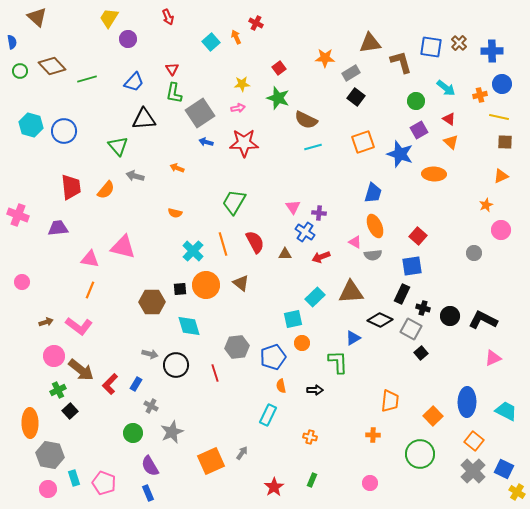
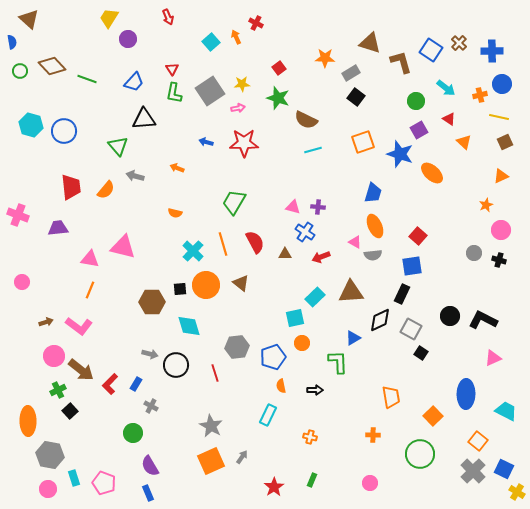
brown triangle at (37, 17): moved 8 px left, 2 px down
brown triangle at (370, 43): rotated 25 degrees clockwise
blue square at (431, 47): moved 3 px down; rotated 25 degrees clockwise
green line at (87, 79): rotated 36 degrees clockwise
gray square at (200, 113): moved 10 px right, 22 px up
orange triangle at (451, 142): moved 13 px right
brown square at (505, 142): rotated 28 degrees counterclockwise
cyan line at (313, 147): moved 3 px down
orange ellipse at (434, 174): moved 2 px left, 1 px up; rotated 40 degrees clockwise
pink triangle at (293, 207): rotated 42 degrees counterclockwise
purple cross at (319, 213): moved 1 px left, 6 px up
black cross at (423, 308): moved 76 px right, 48 px up
cyan square at (293, 319): moved 2 px right, 1 px up
black diamond at (380, 320): rotated 50 degrees counterclockwise
black square at (421, 353): rotated 16 degrees counterclockwise
orange trapezoid at (390, 401): moved 1 px right, 4 px up; rotated 15 degrees counterclockwise
blue ellipse at (467, 402): moved 1 px left, 8 px up
orange ellipse at (30, 423): moved 2 px left, 2 px up
gray star at (172, 432): moved 39 px right, 6 px up; rotated 20 degrees counterclockwise
orange square at (474, 441): moved 4 px right
gray arrow at (242, 453): moved 4 px down
